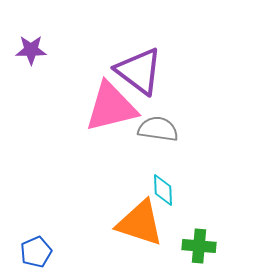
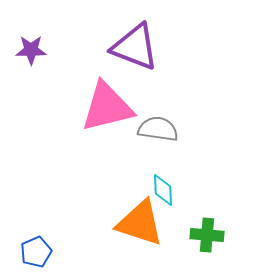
purple triangle: moved 4 px left, 24 px up; rotated 16 degrees counterclockwise
pink triangle: moved 4 px left
green cross: moved 8 px right, 11 px up
